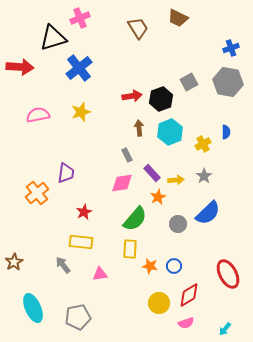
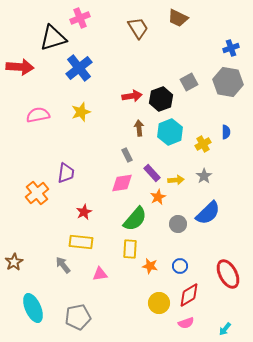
blue circle at (174, 266): moved 6 px right
